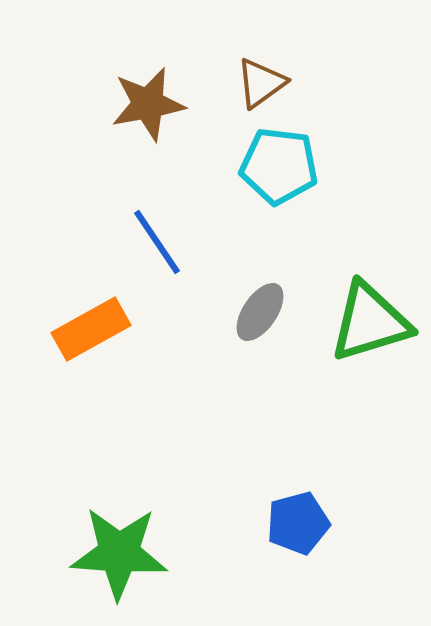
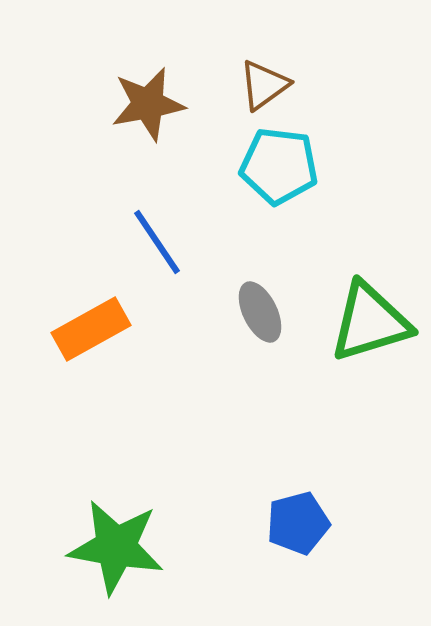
brown triangle: moved 3 px right, 2 px down
gray ellipse: rotated 60 degrees counterclockwise
green star: moved 3 px left, 6 px up; rotated 6 degrees clockwise
